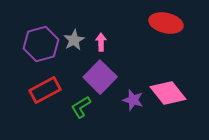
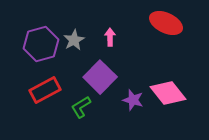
red ellipse: rotated 12 degrees clockwise
pink arrow: moved 9 px right, 5 px up
